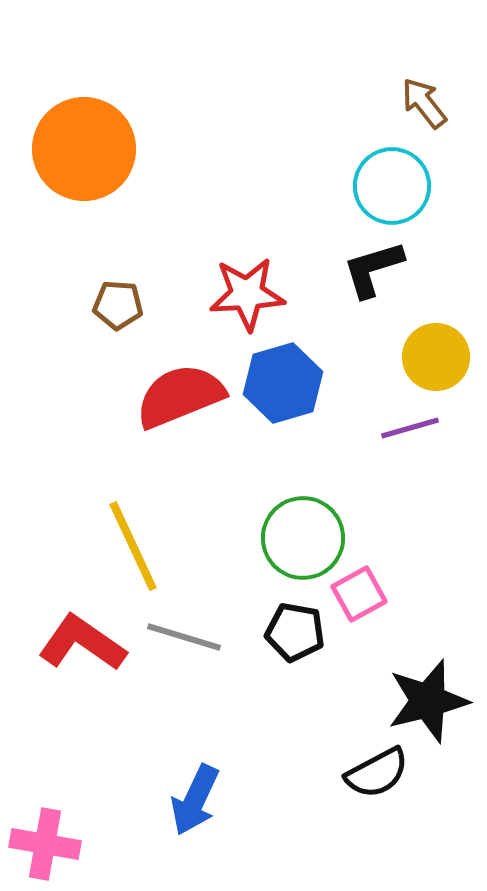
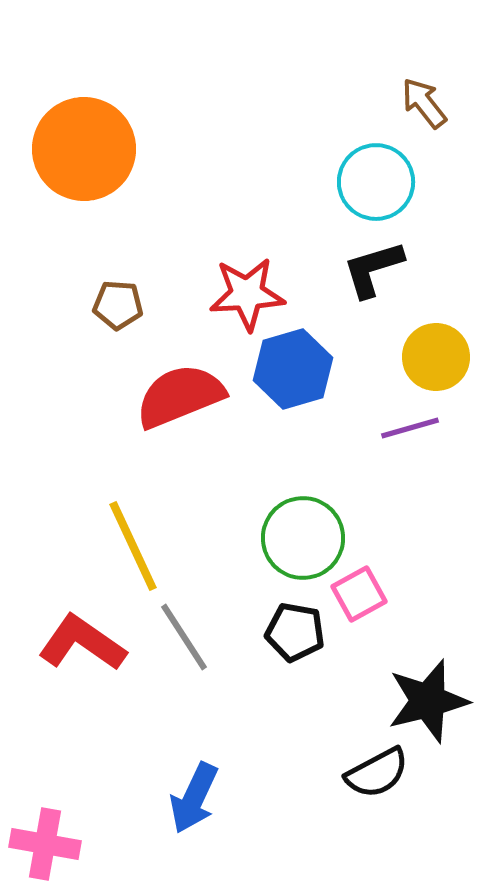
cyan circle: moved 16 px left, 4 px up
blue hexagon: moved 10 px right, 14 px up
gray line: rotated 40 degrees clockwise
blue arrow: moved 1 px left, 2 px up
